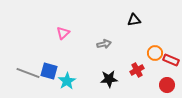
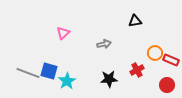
black triangle: moved 1 px right, 1 px down
